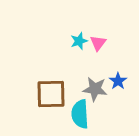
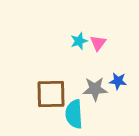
blue star: rotated 30 degrees counterclockwise
gray star: rotated 10 degrees counterclockwise
cyan semicircle: moved 6 px left
